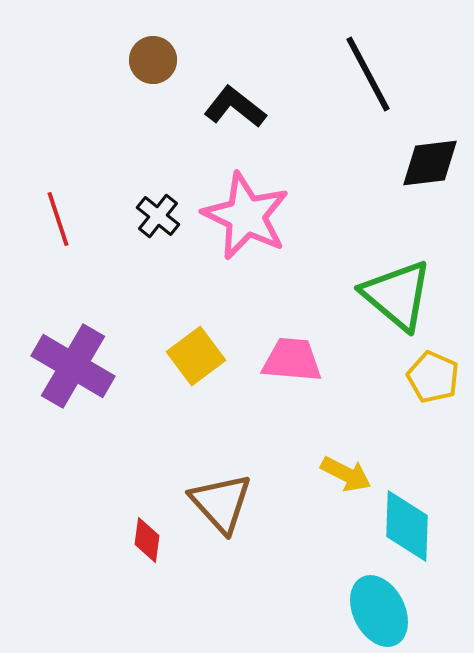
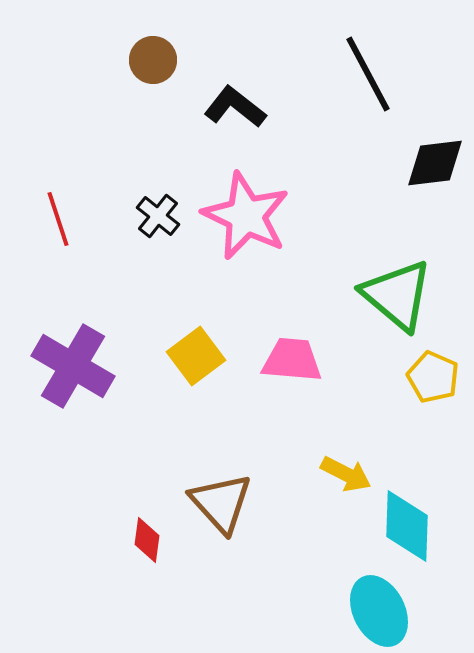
black diamond: moved 5 px right
